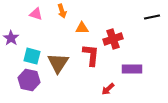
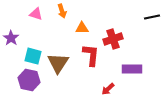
cyan square: moved 1 px right
